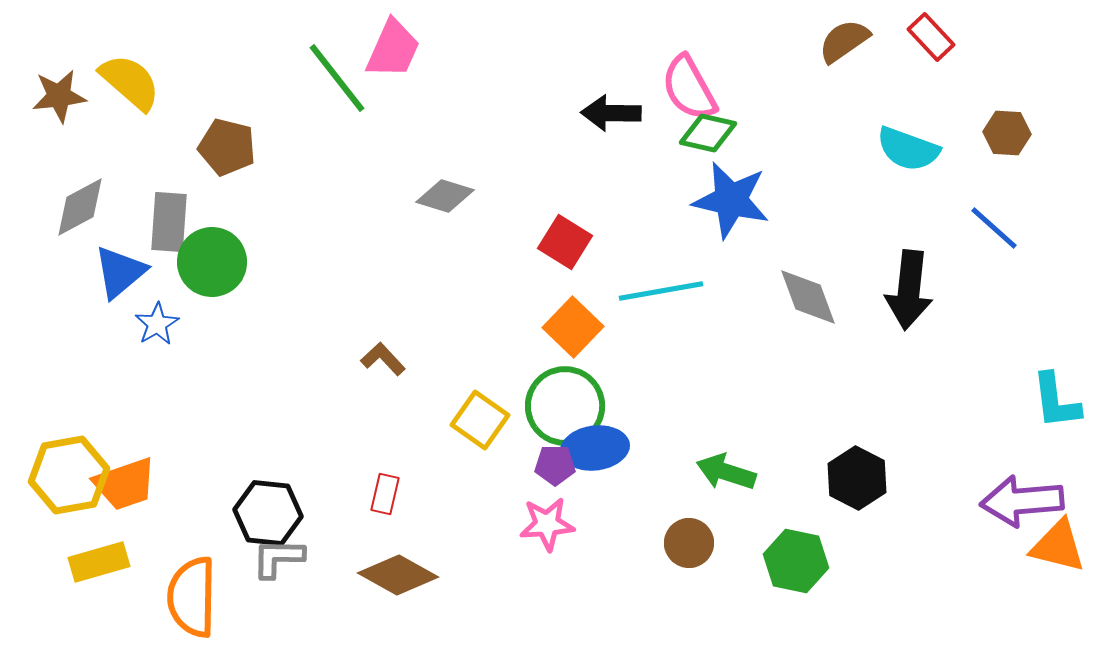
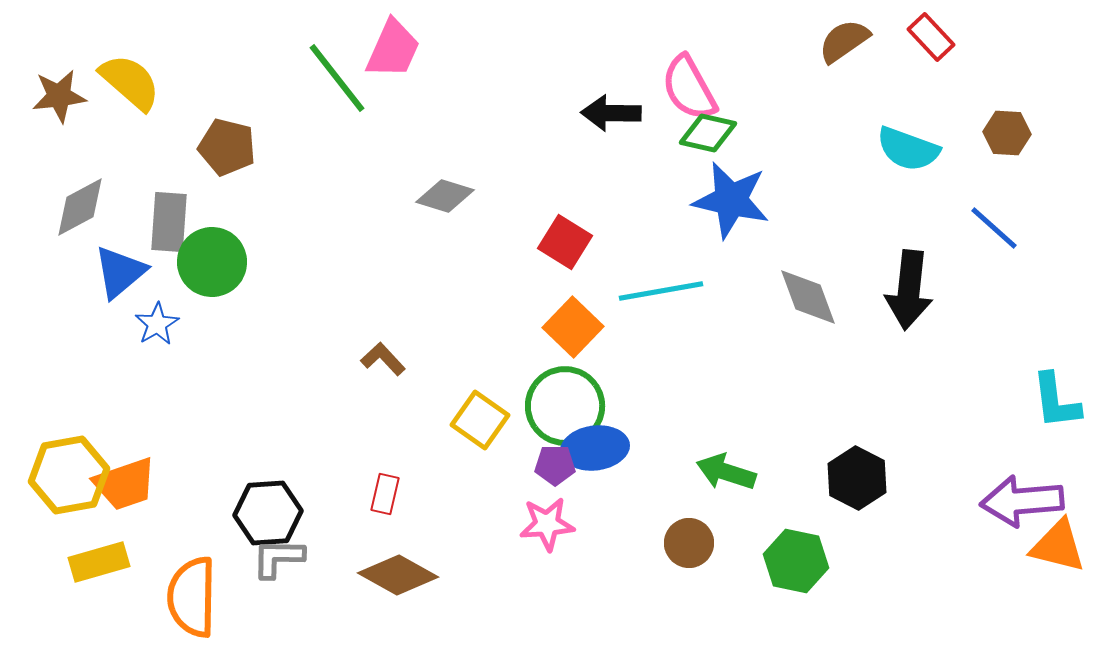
black hexagon at (268, 513): rotated 10 degrees counterclockwise
